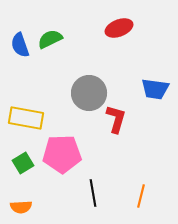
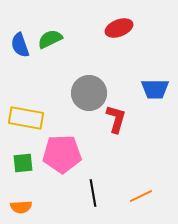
blue trapezoid: rotated 8 degrees counterclockwise
green square: rotated 25 degrees clockwise
orange line: rotated 50 degrees clockwise
